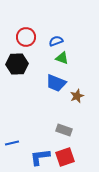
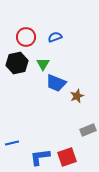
blue semicircle: moved 1 px left, 4 px up
green triangle: moved 19 px left, 6 px down; rotated 40 degrees clockwise
black hexagon: moved 1 px up; rotated 10 degrees counterclockwise
gray rectangle: moved 24 px right; rotated 42 degrees counterclockwise
red square: moved 2 px right
